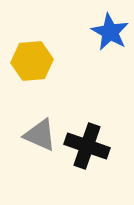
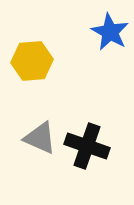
gray triangle: moved 3 px down
